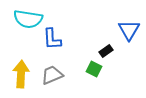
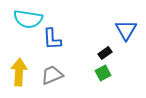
blue triangle: moved 3 px left
black rectangle: moved 1 px left, 2 px down
green square: moved 9 px right, 4 px down; rotated 35 degrees clockwise
yellow arrow: moved 2 px left, 2 px up
